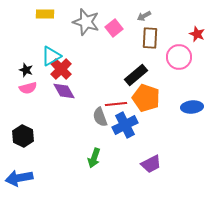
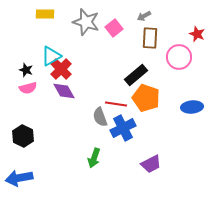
red line: rotated 15 degrees clockwise
blue cross: moved 2 px left, 3 px down
